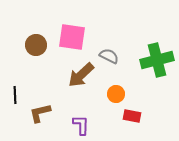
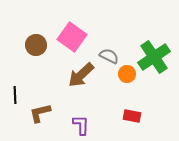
pink square: rotated 28 degrees clockwise
green cross: moved 3 px left, 3 px up; rotated 20 degrees counterclockwise
orange circle: moved 11 px right, 20 px up
